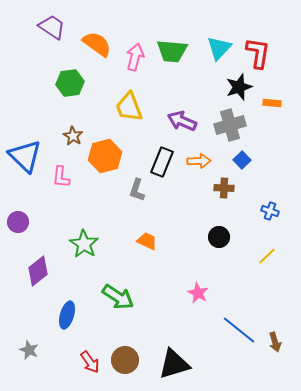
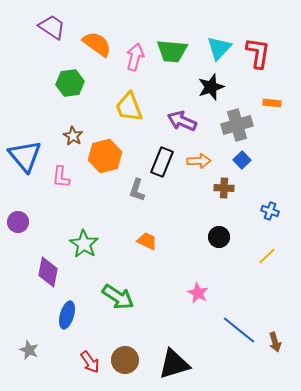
black star: moved 28 px left
gray cross: moved 7 px right
blue triangle: rotated 6 degrees clockwise
purple diamond: moved 10 px right, 1 px down; rotated 40 degrees counterclockwise
